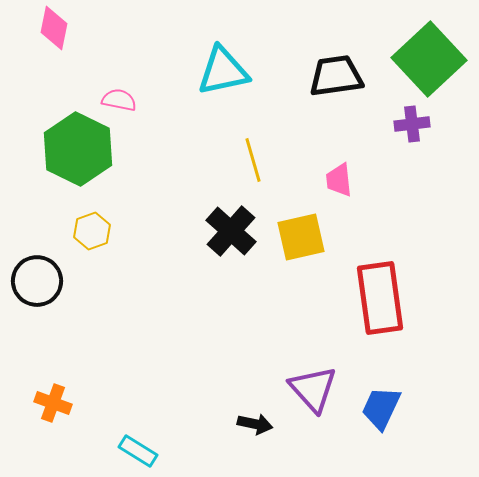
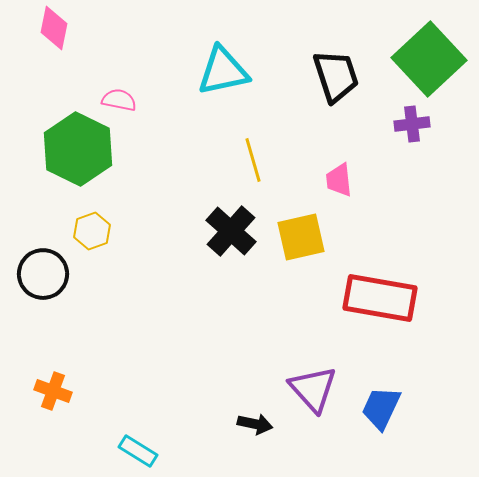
black trapezoid: rotated 80 degrees clockwise
black circle: moved 6 px right, 7 px up
red rectangle: rotated 72 degrees counterclockwise
orange cross: moved 12 px up
